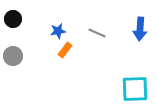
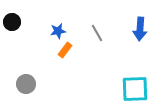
black circle: moved 1 px left, 3 px down
gray line: rotated 36 degrees clockwise
gray circle: moved 13 px right, 28 px down
